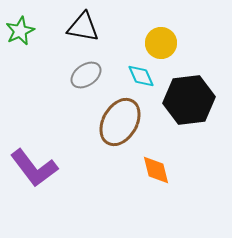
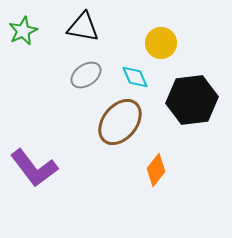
green star: moved 3 px right
cyan diamond: moved 6 px left, 1 px down
black hexagon: moved 3 px right
brown ellipse: rotated 9 degrees clockwise
orange diamond: rotated 52 degrees clockwise
